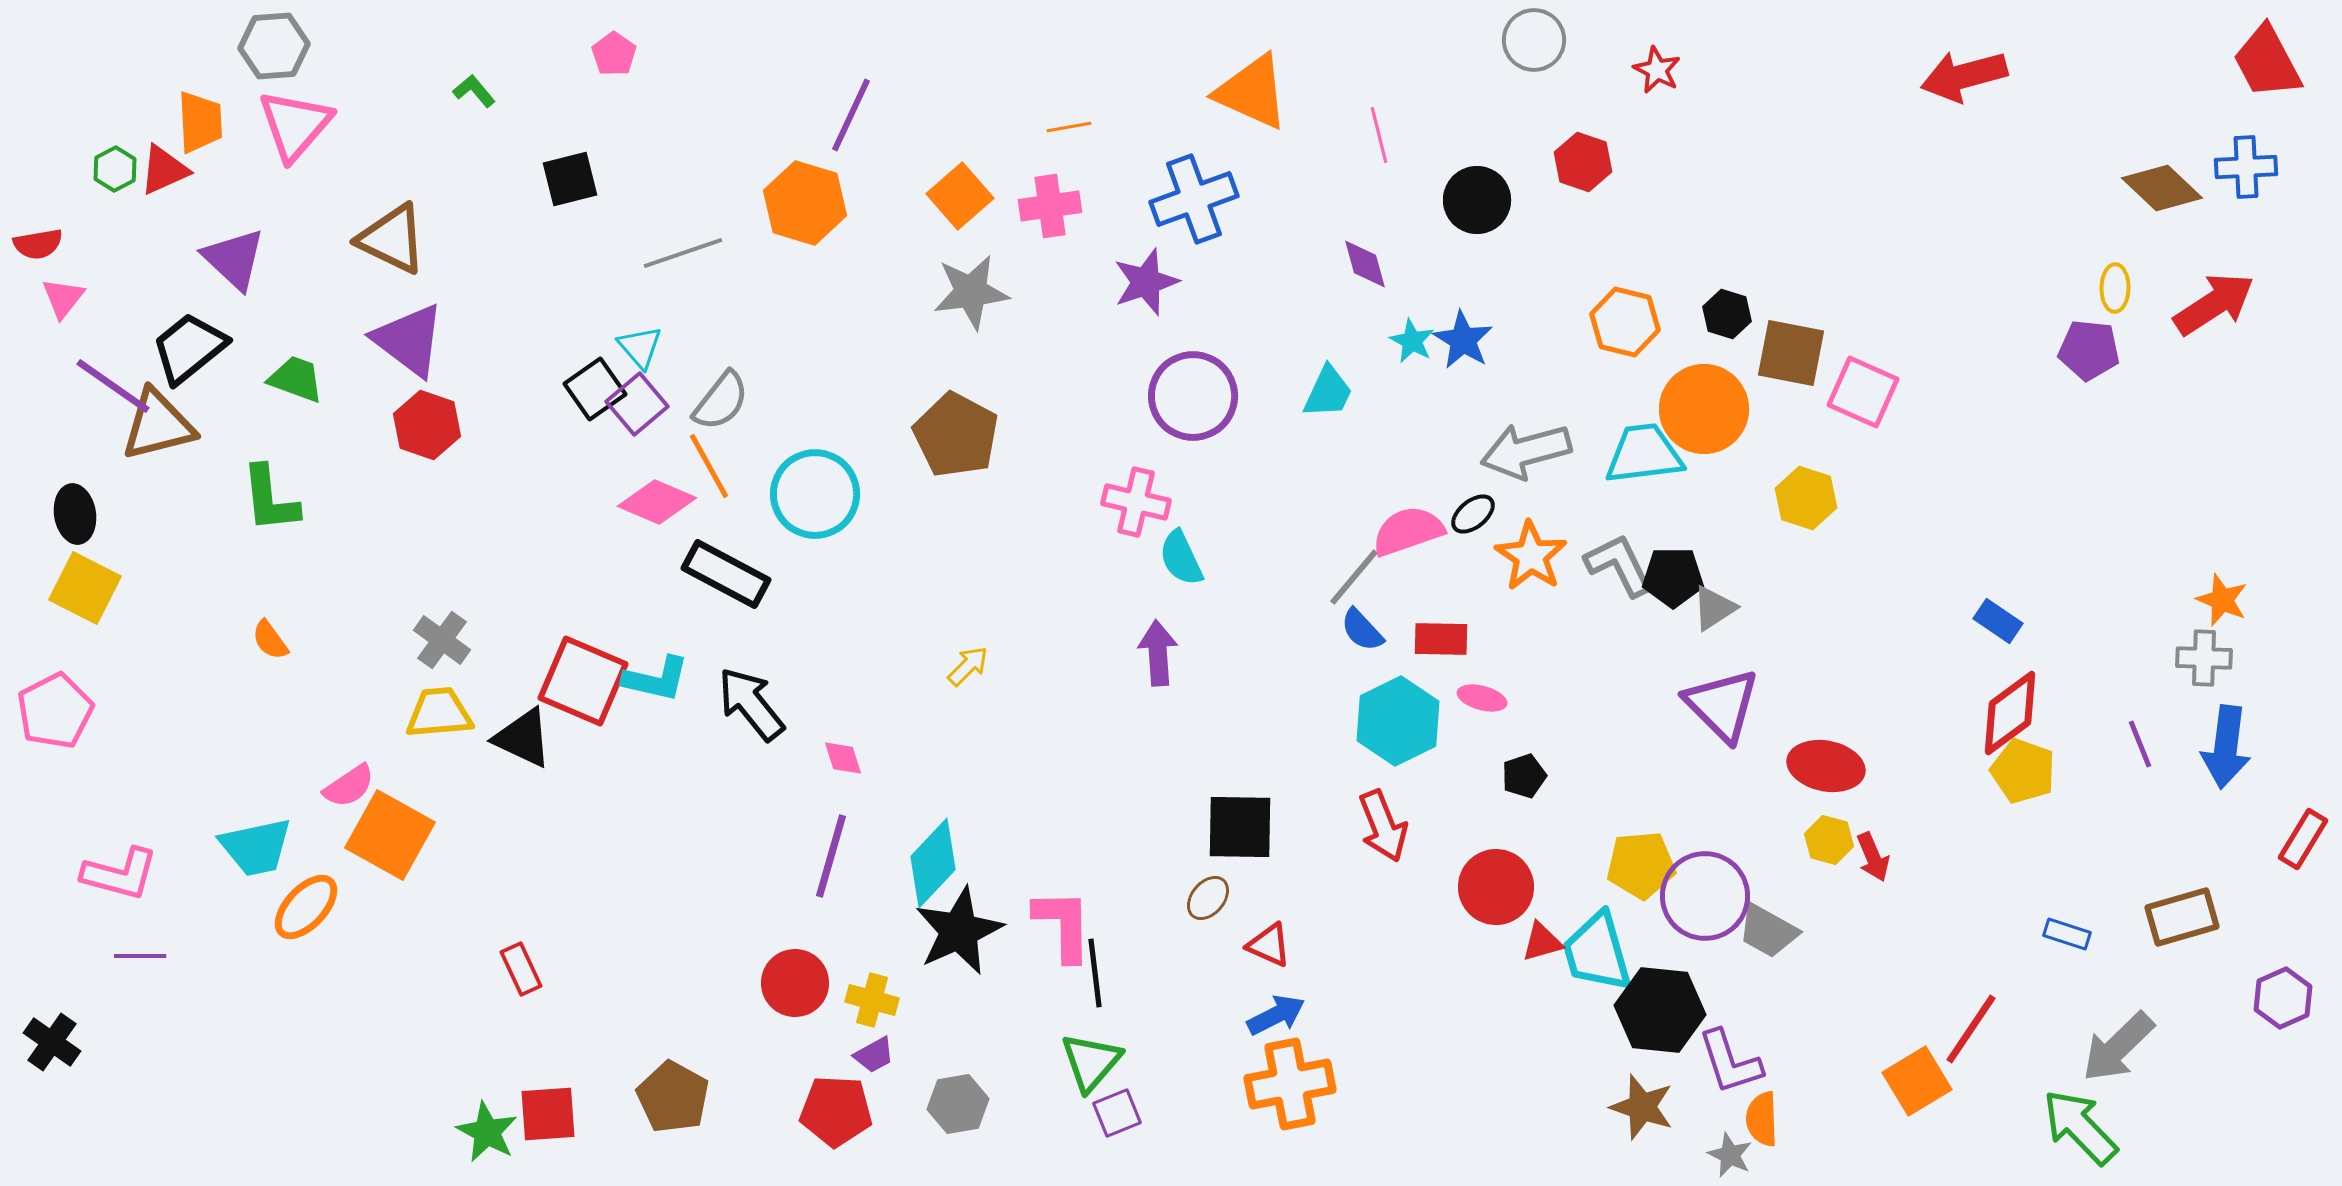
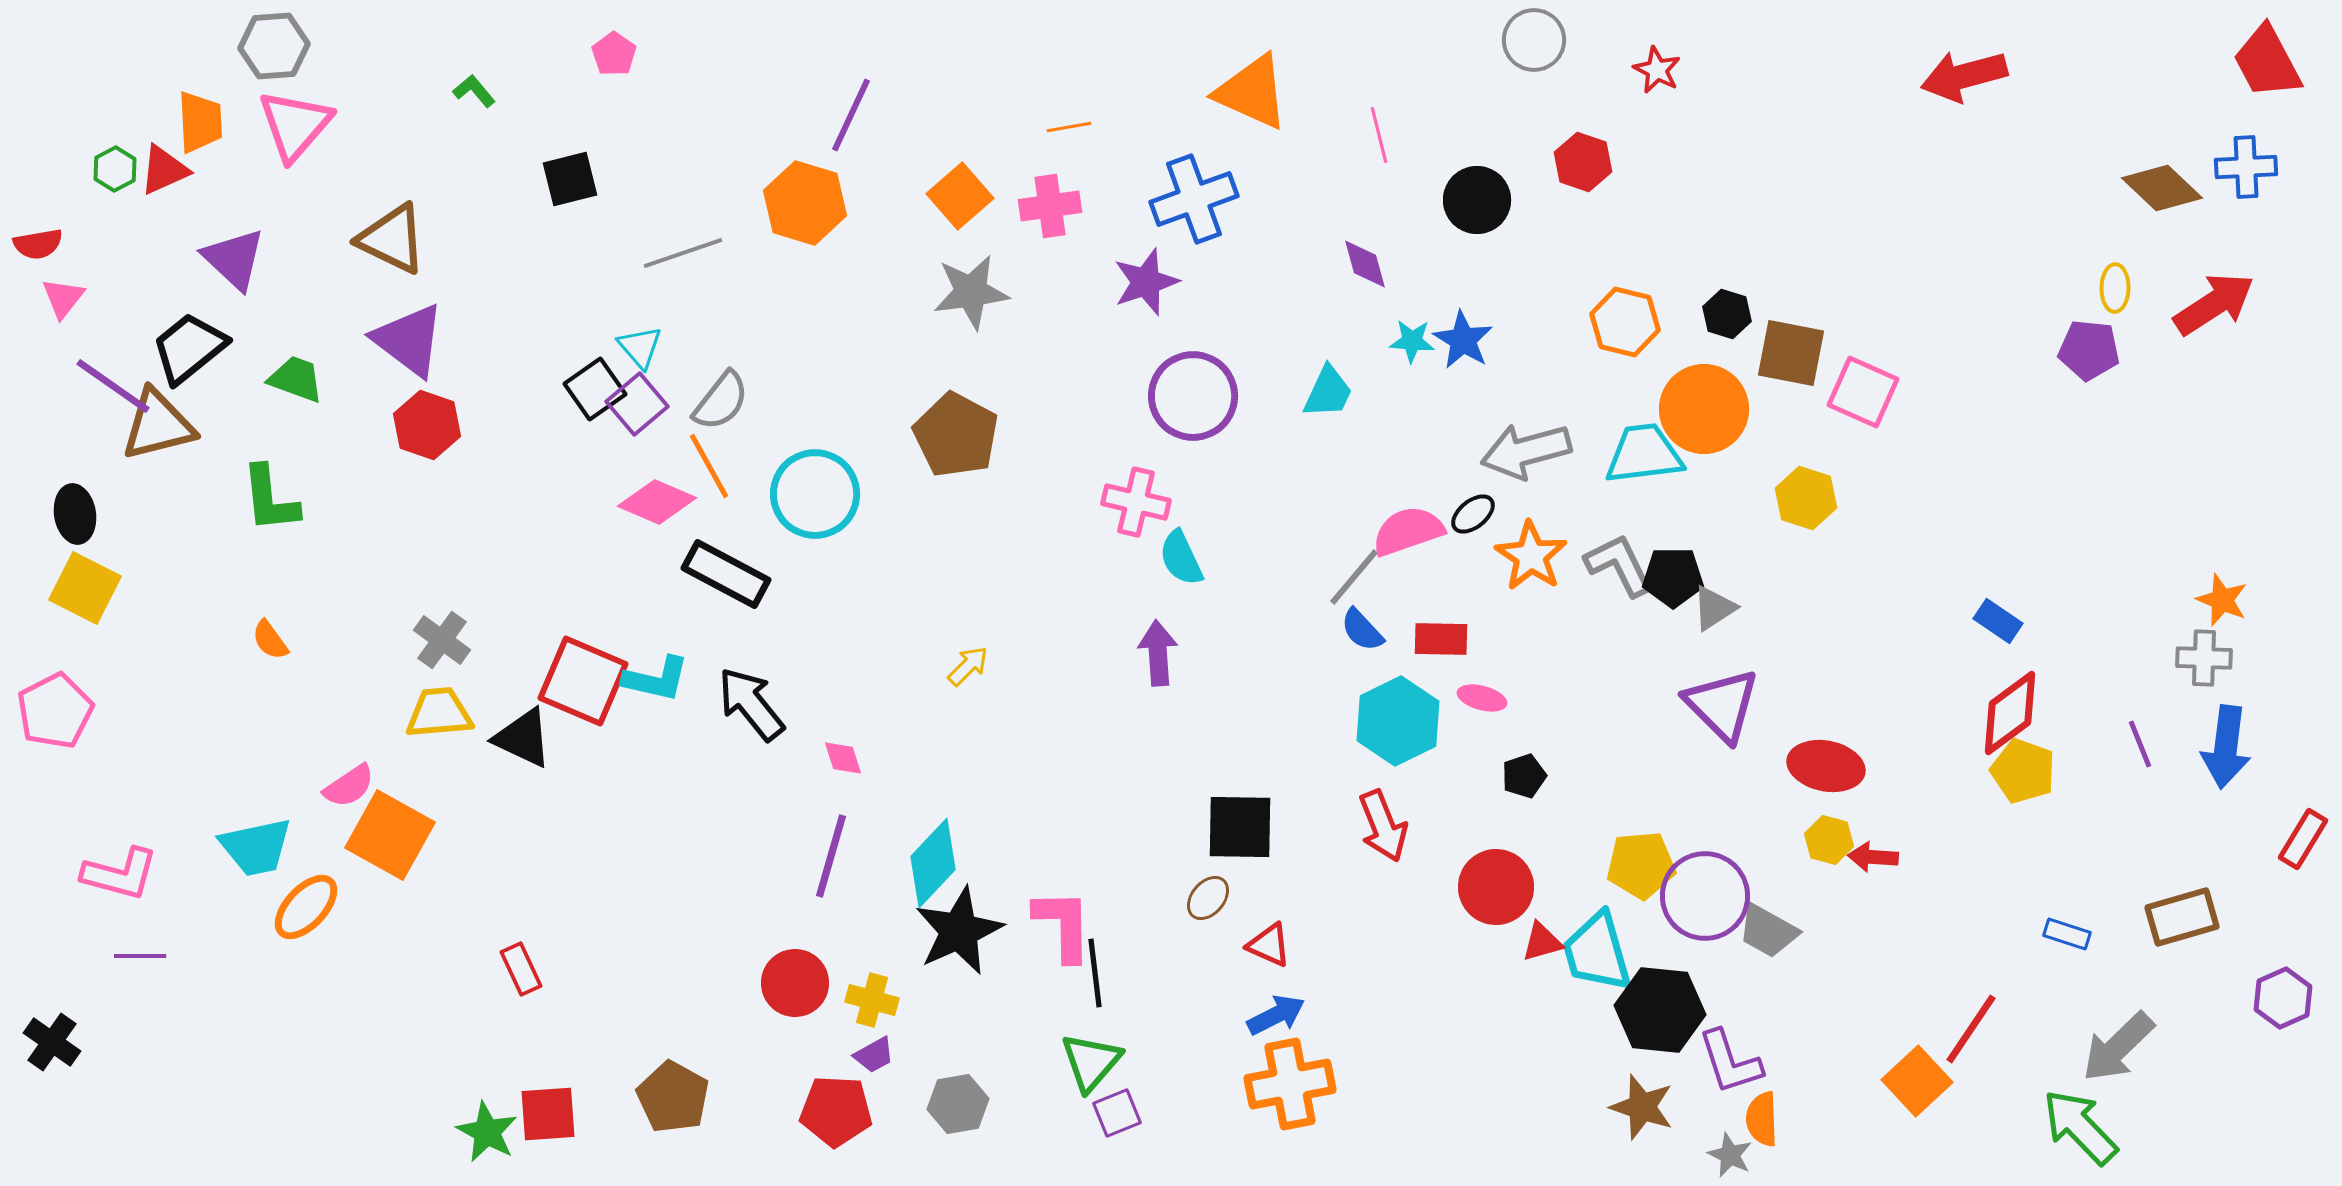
cyan star at (1412, 341): rotated 24 degrees counterclockwise
red arrow at (1873, 857): rotated 117 degrees clockwise
orange square at (1917, 1081): rotated 12 degrees counterclockwise
